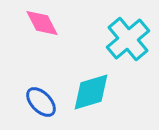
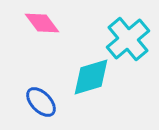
pink diamond: rotated 9 degrees counterclockwise
cyan diamond: moved 15 px up
